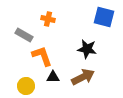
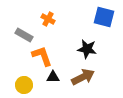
orange cross: rotated 16 degrees clockwise
yellow circle: moved 2 px left, 1 px up
